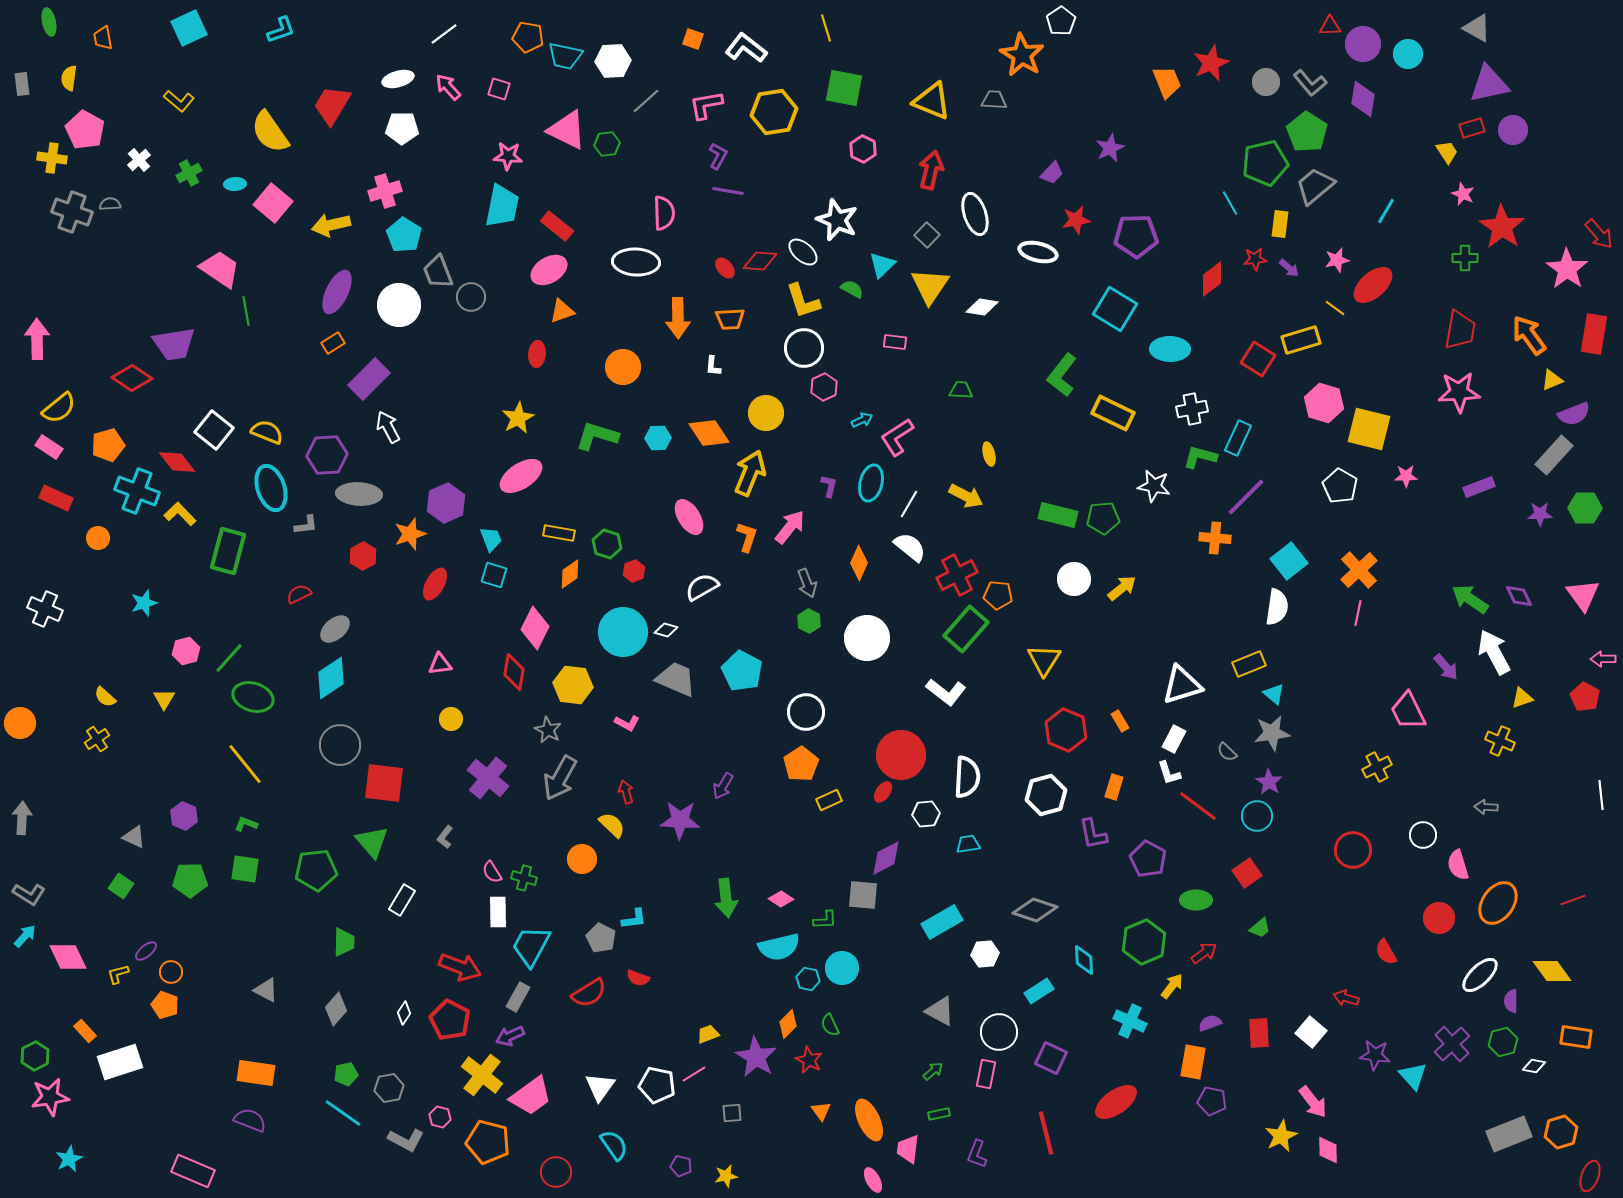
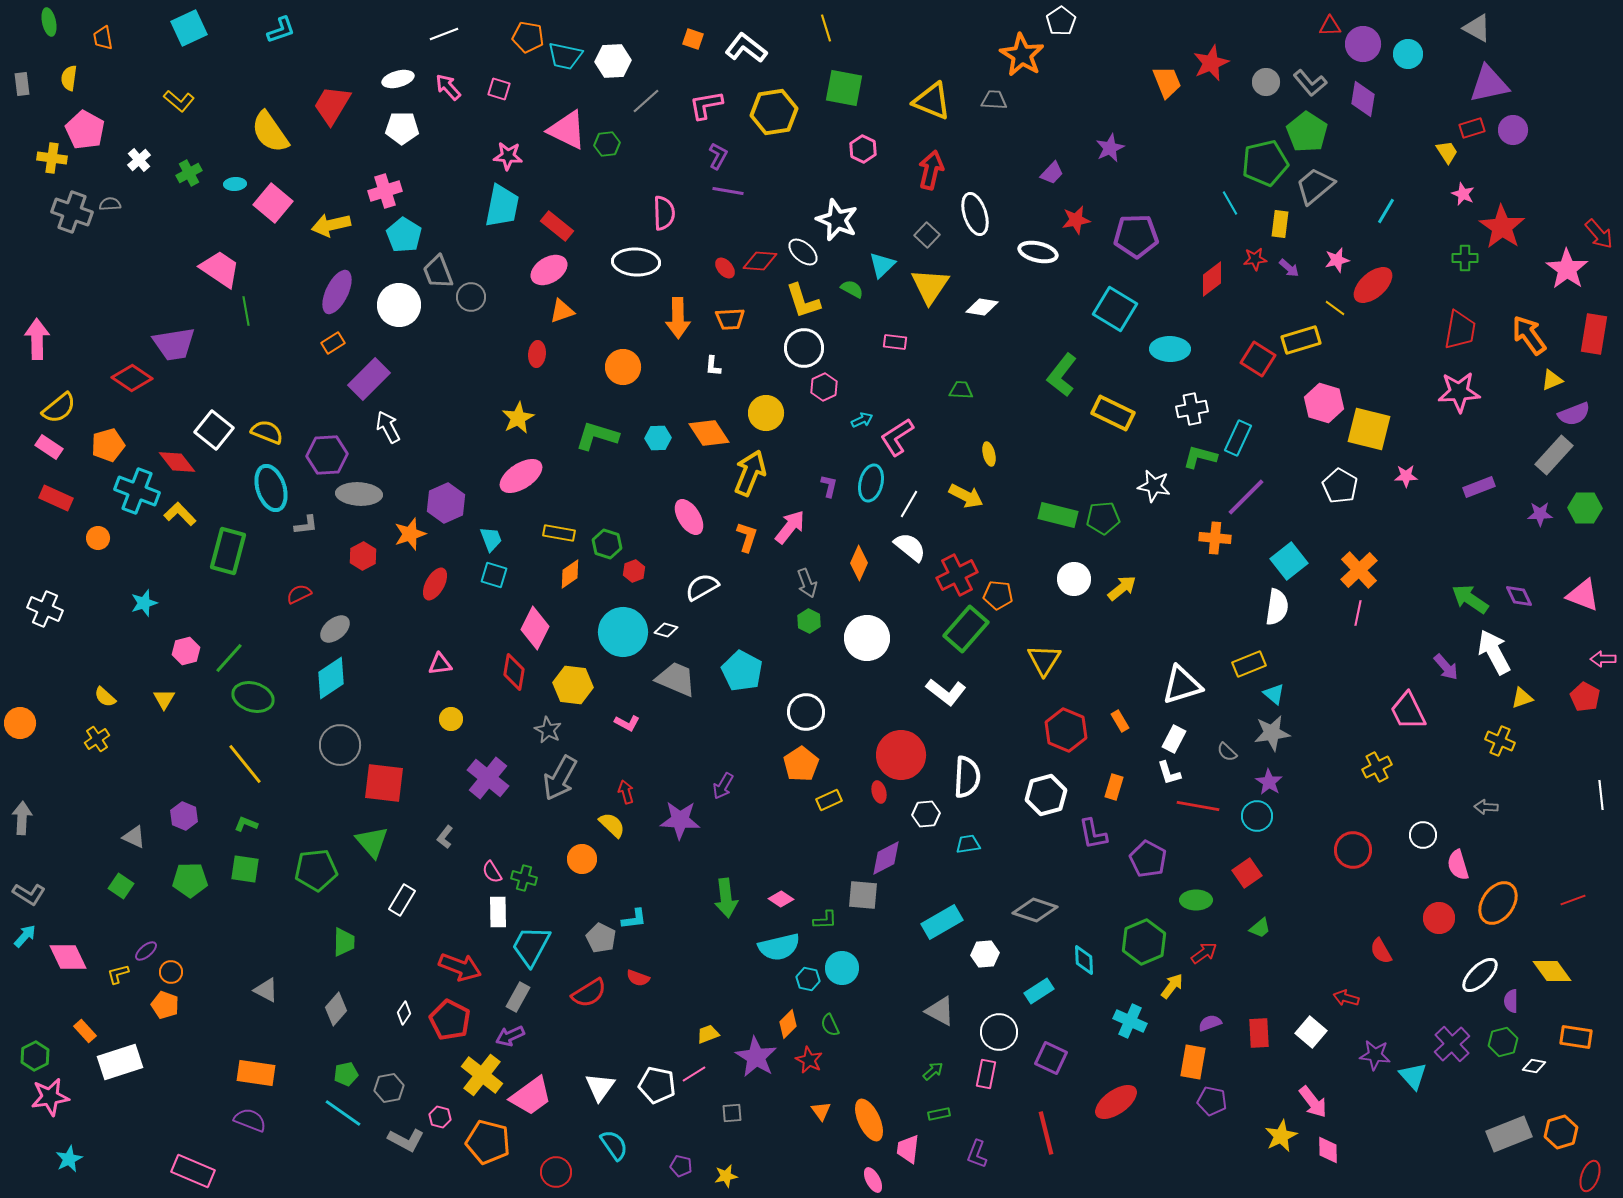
white line at (444, 34): rotated 16 degrees clockwise
pink triangle at (1583, 595): rotated 33 degrees counterclockwise
red ellipse at (883, 792): moved 4 px left; rotated 50 degrees counterclockwise
red line at (1198, 806): rotated 27 degrees counterclockwise
red semicircle at (1386, 952): moved 5 px left, 1 px up
